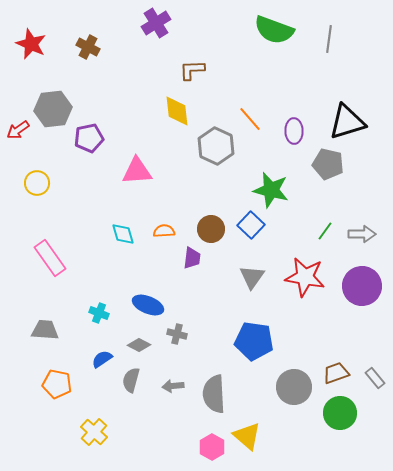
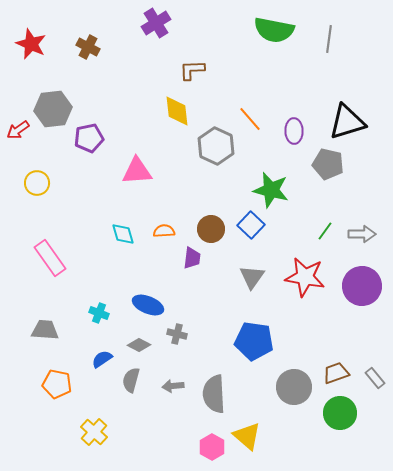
green semicircle at (274, 30): rotated 9 degrees counterclockwise
